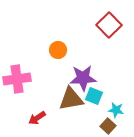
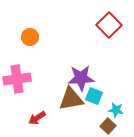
orange circle: moved 28 px left, 13 px up
purple star: moved 2 px left
